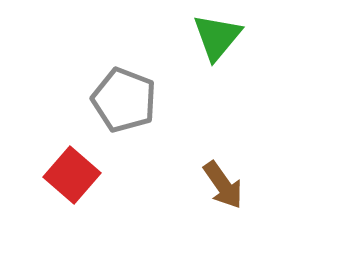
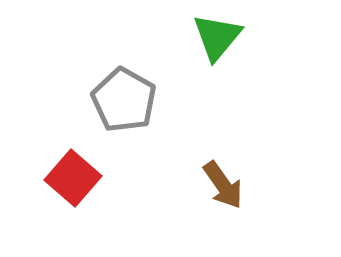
gray pentagon: rotated 8 degrees clockwise
red square: moved 1 px right, 3 px down
